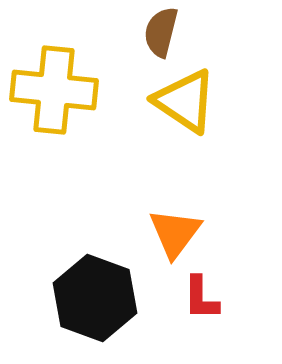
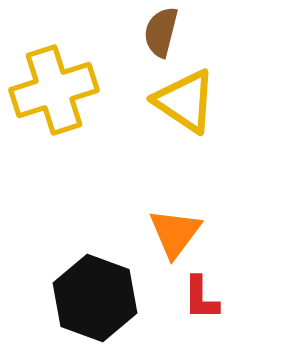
yellow cross: rotated 24 degrees counterclockwise
